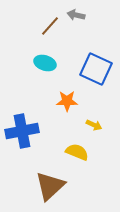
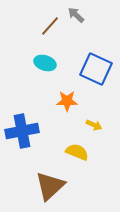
gray arrow: rotated 30 degrees clockwise
